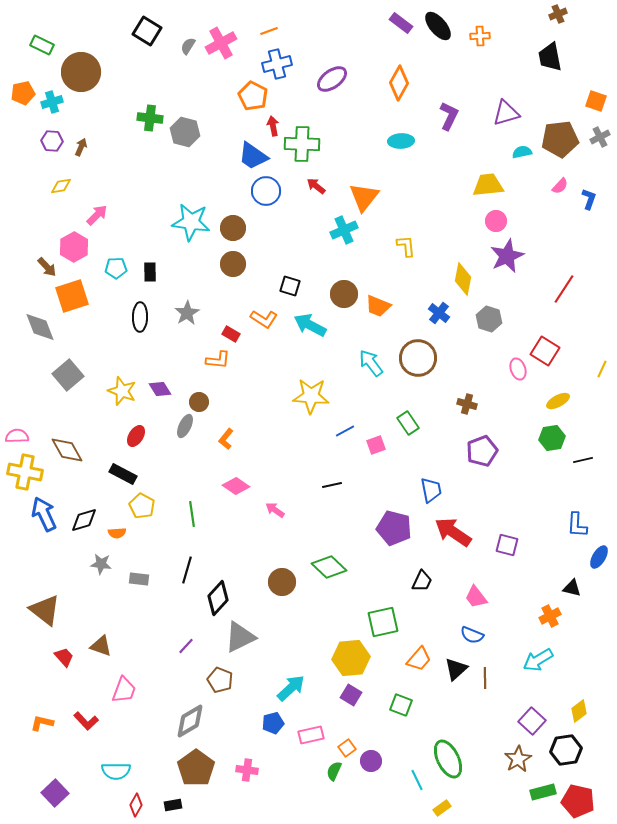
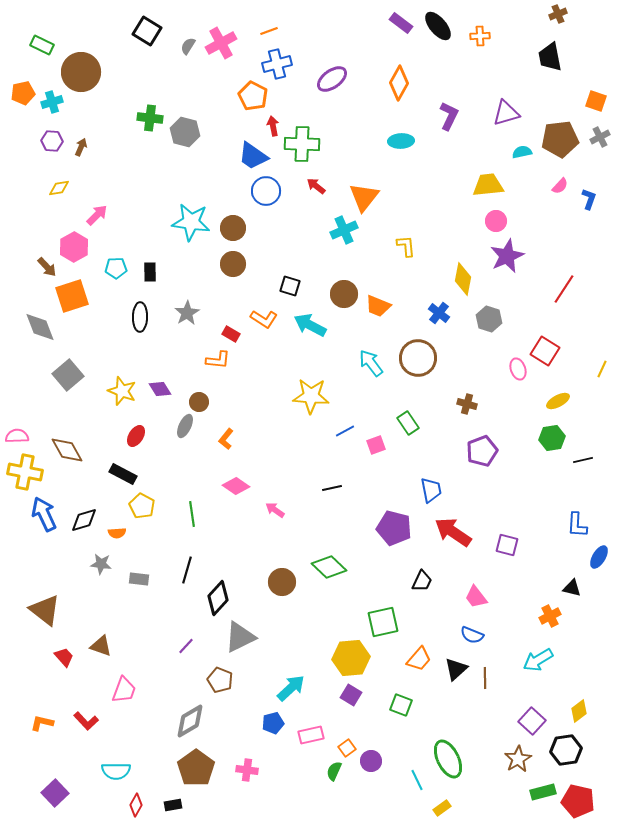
yellow diamond at (61, 186): moved 2 px left, 2 px down
black line at (332, 485): moved 3 px down
